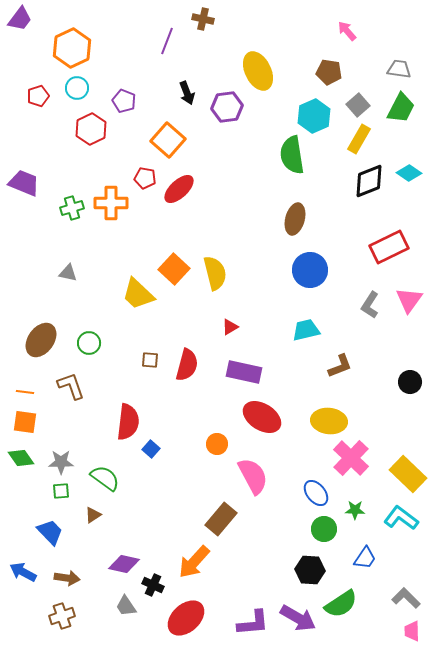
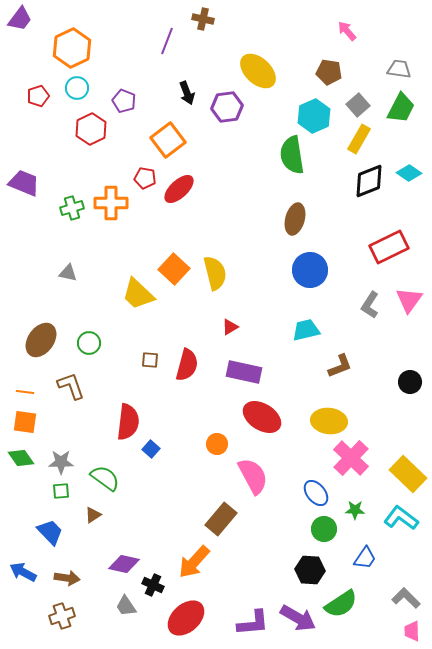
yellow ellipse at (258, 71): rotated 21 degrees counterclockwise
orange square at (168, 140): rotated 12 degrees clockwise
